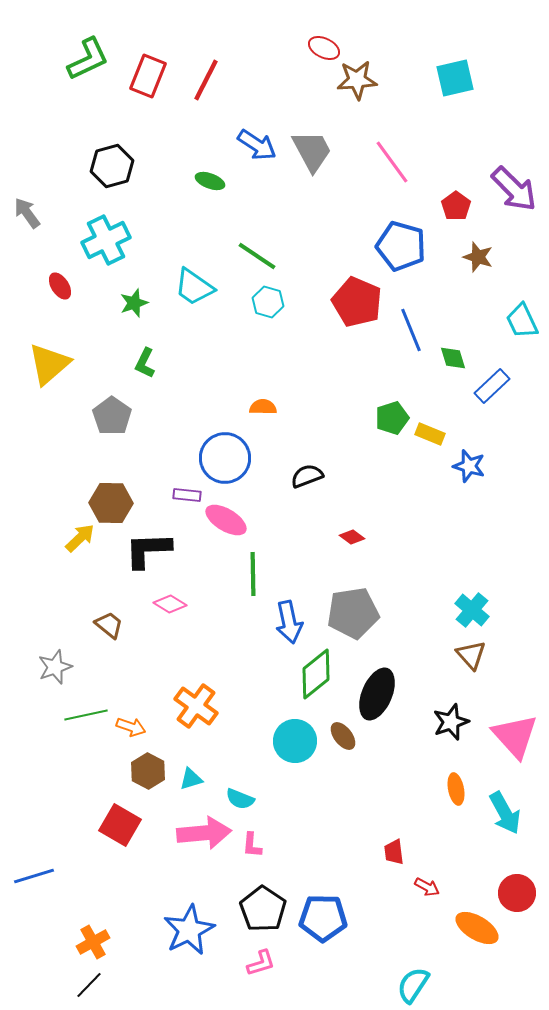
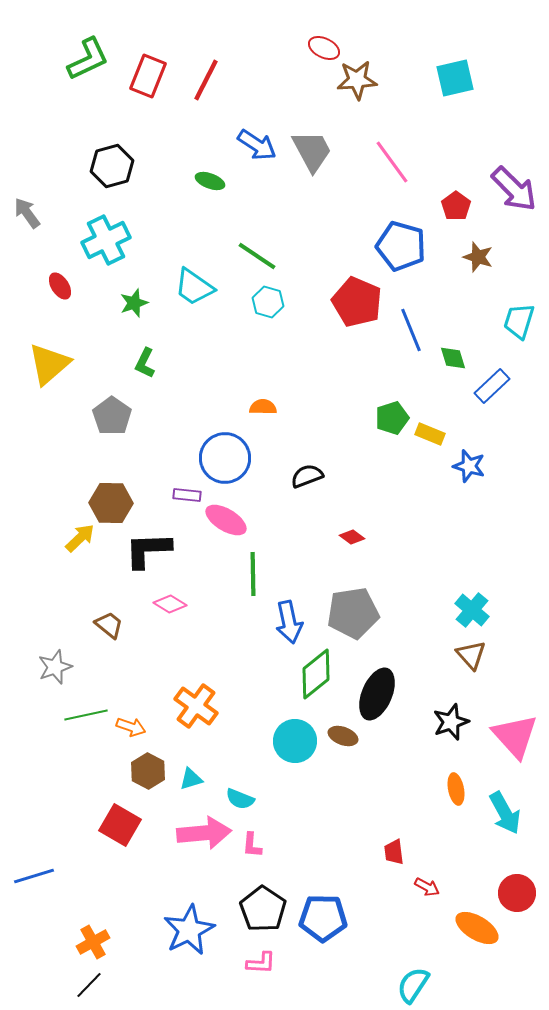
cyan trapezoid at (522, 321): moved 3 px left; rotated 42 degrees clockwise
brown ellipse at (343, 736): rotated 32 degrees counterclockwise
pink L-shape at (261, 963): rotated 20 degrees clockwise
